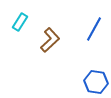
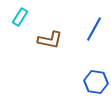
cyan rectangle: moved 5 px up
brown L-shape: rotated 55 degrees clockwise
